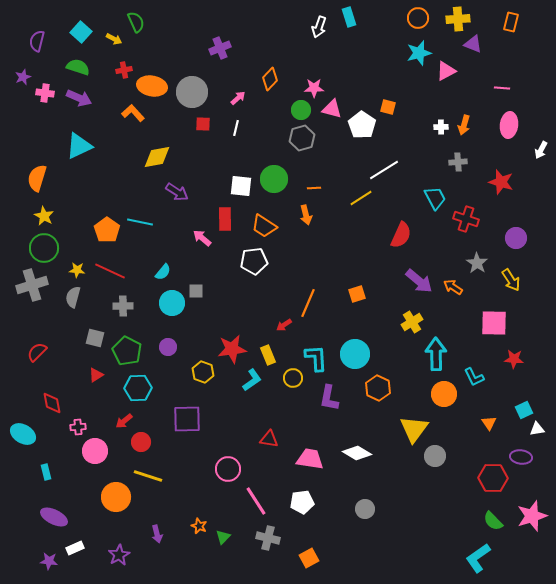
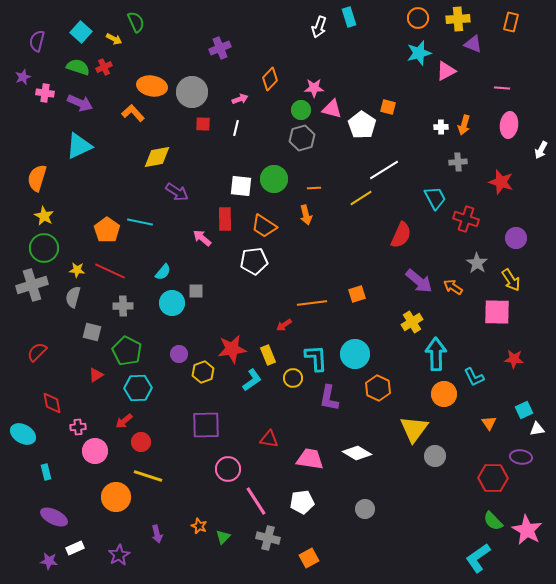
red cross at (124, 70): moved 20 px left, 3 px up; rotated 14 degrees counterclockwise
purple arrow at (79, 98): moved 1 px right, 5 px down
pink arrow at (238, 98): moved 2 px right, 1 px down; rotated 21 degrees clockwise
orange line at (308, 303): moved 4 px right; rotated 60 degrees clockwise
pink square at (494, 323): moved 3 px right, 11 px up
gray square at (95, 338): moved 3 px left, 6 px up
purple circle at (168, 347): moved 11 px right, 7 px down
yellow hexagon at (203, 372): rotated 20 degrees clockwise
purple square at (187, 419): moved 19 px right, 6 px down
pink star at (532, 516): moved 5 px left, 14 px down; rotated 24 degrees counterclockwise
